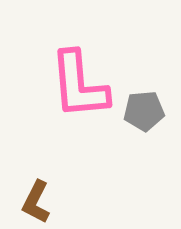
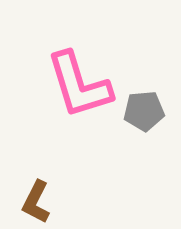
pink L-shape: rotated 12 degrees counterclockwise
